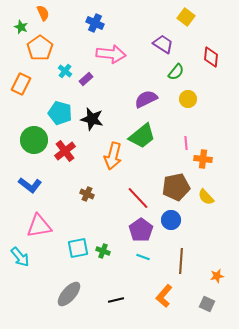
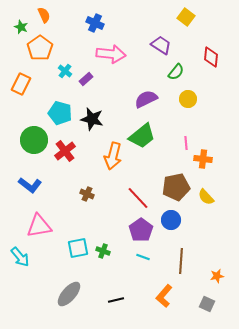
orange semicircle: moved 1 px right, 2 px down
purple trapezoid: moved 2 px left, 1 px down
